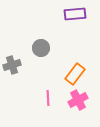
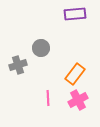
gray cross: moved 6 px right
